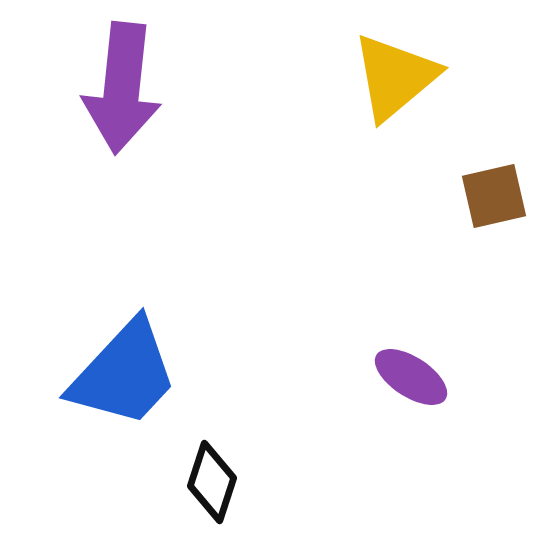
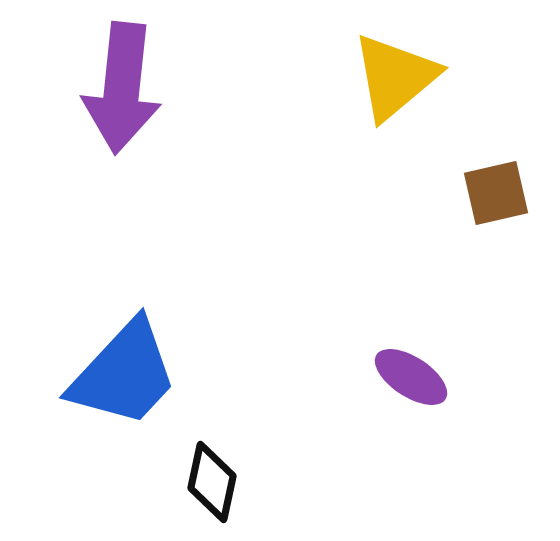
brown square: moved 2 px right, 3 px up
black diamond: rotated 6 degrees counterclockwise
